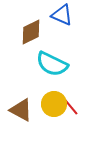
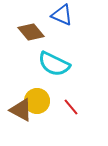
brown diamond: rotated 76 degrees clockwise
cyan semicircle: moved 2 px right
yellow circle: moved 17 px left, 3 px up
